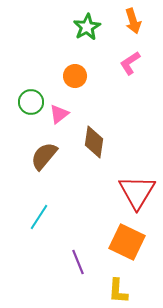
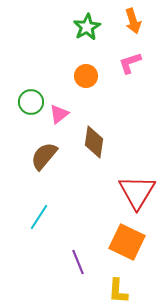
pink L-shape: rotated 15 degrees clockwise
orange circle: moved 11 px right
